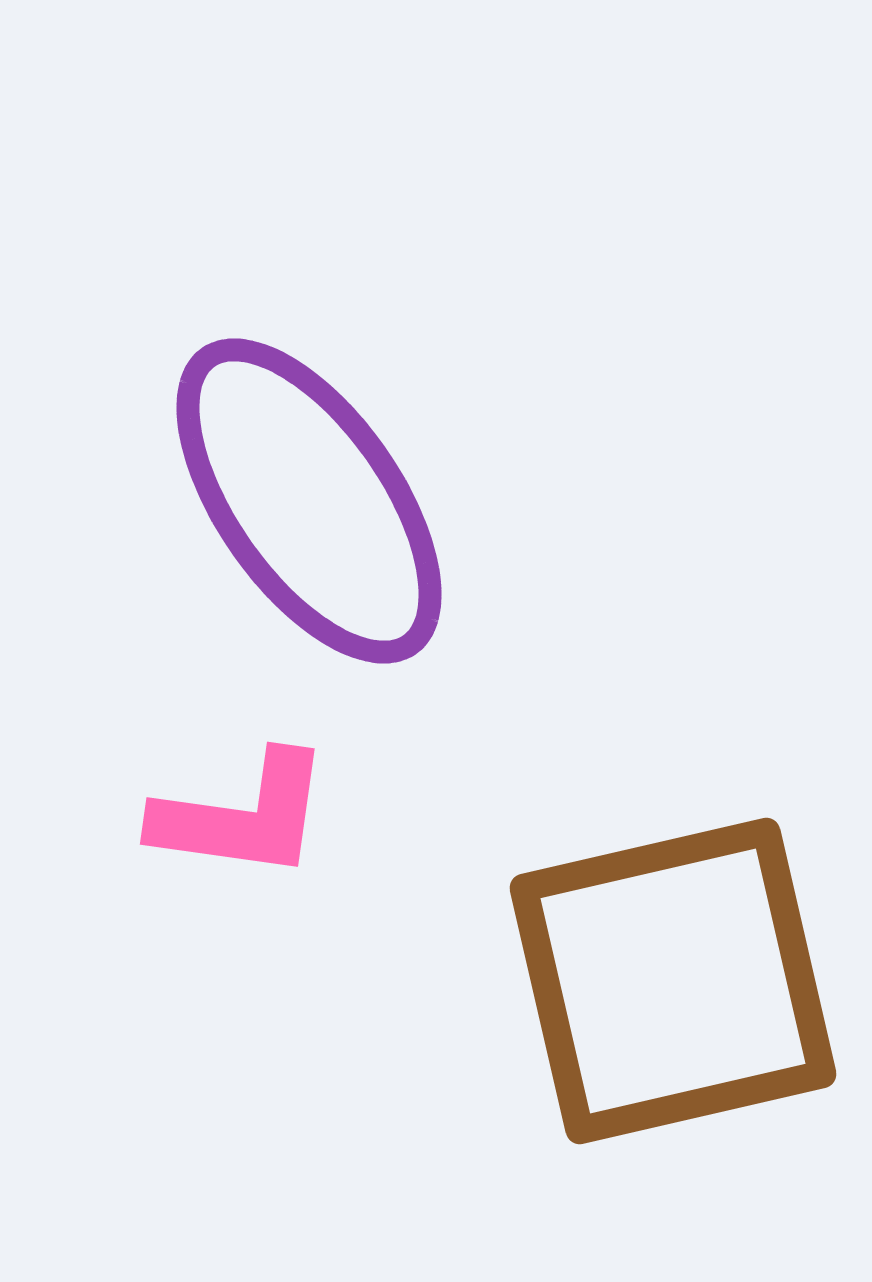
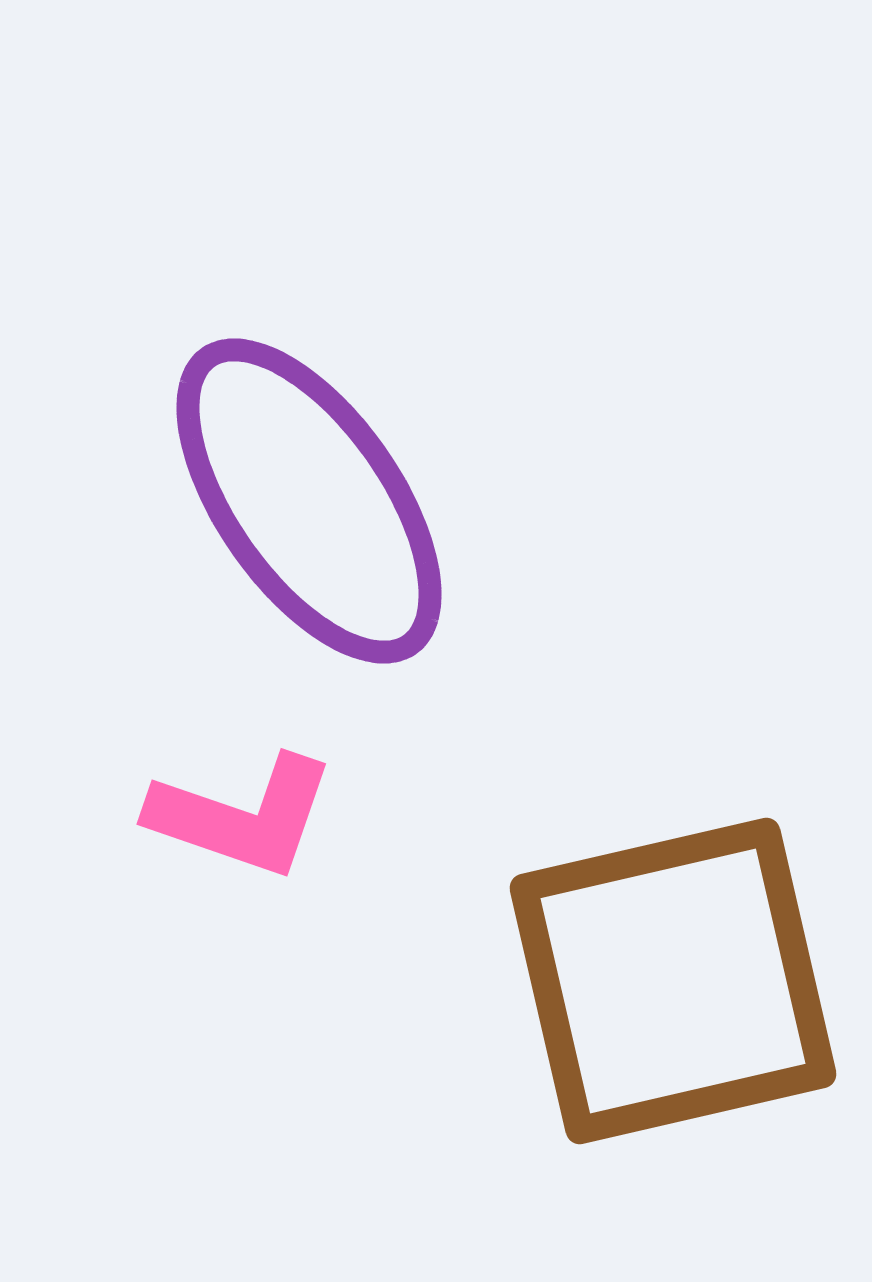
pink L-shape: rotated 11 degrees clockwise
